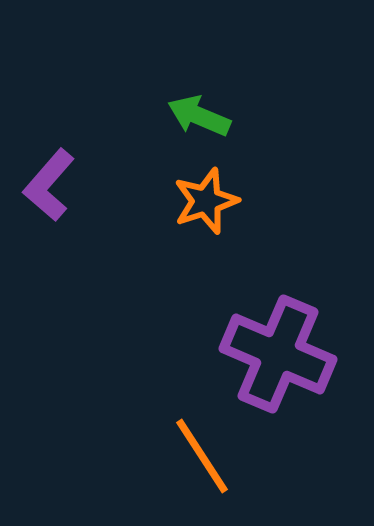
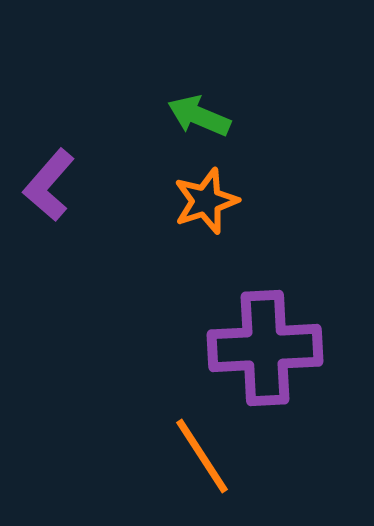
purple cross: moved 13 px left, 6 px up; rotated 26 degrees counterclockwise
